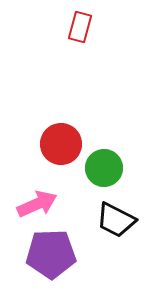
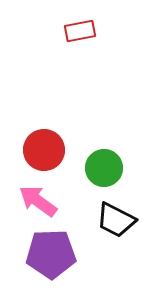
red rectangle: moved 4 px down; rotated 64 degrees clockwise
red circle: moved 17 px left, 6 px down
pink arrow: moved 1 px right, 3 px up; rotated 120 degrees counterclockwise
